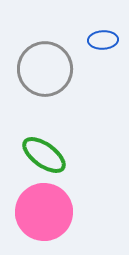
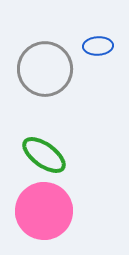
blue ellipse: moved 5 px left, 6 px down
pink circle: moved 1 px up
